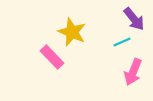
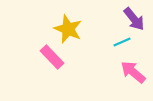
yellow star: moved 4 px left, 3 px up
pink arrow: rotated 108 degrees clockwise
